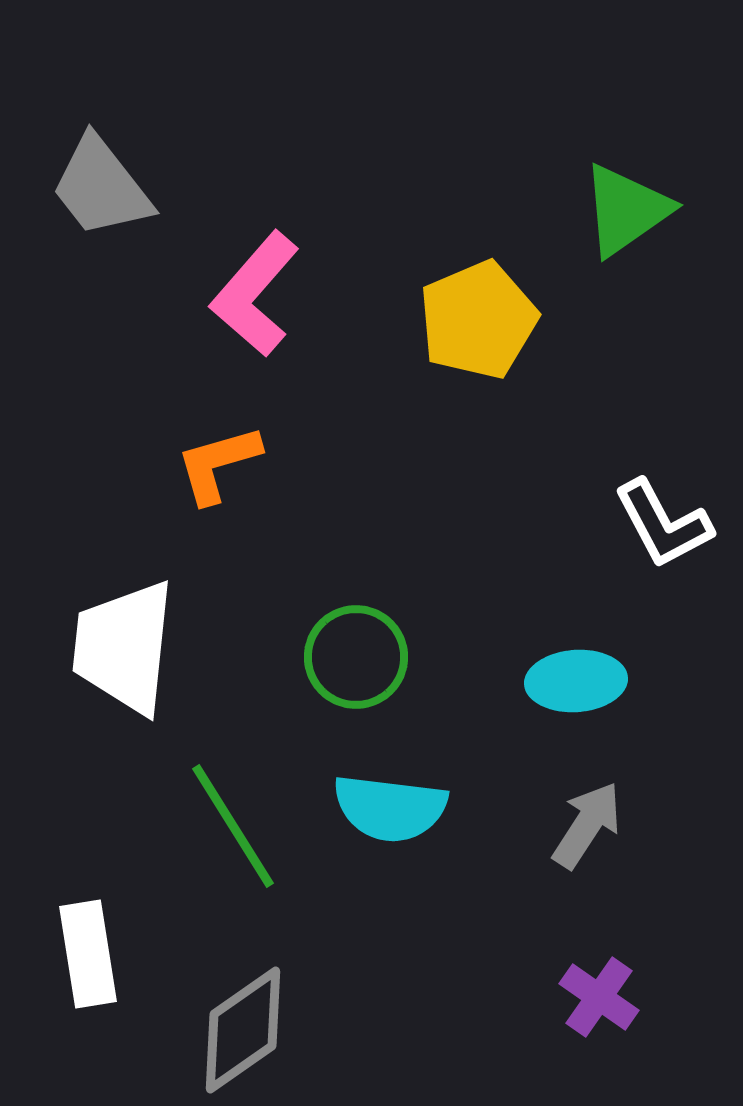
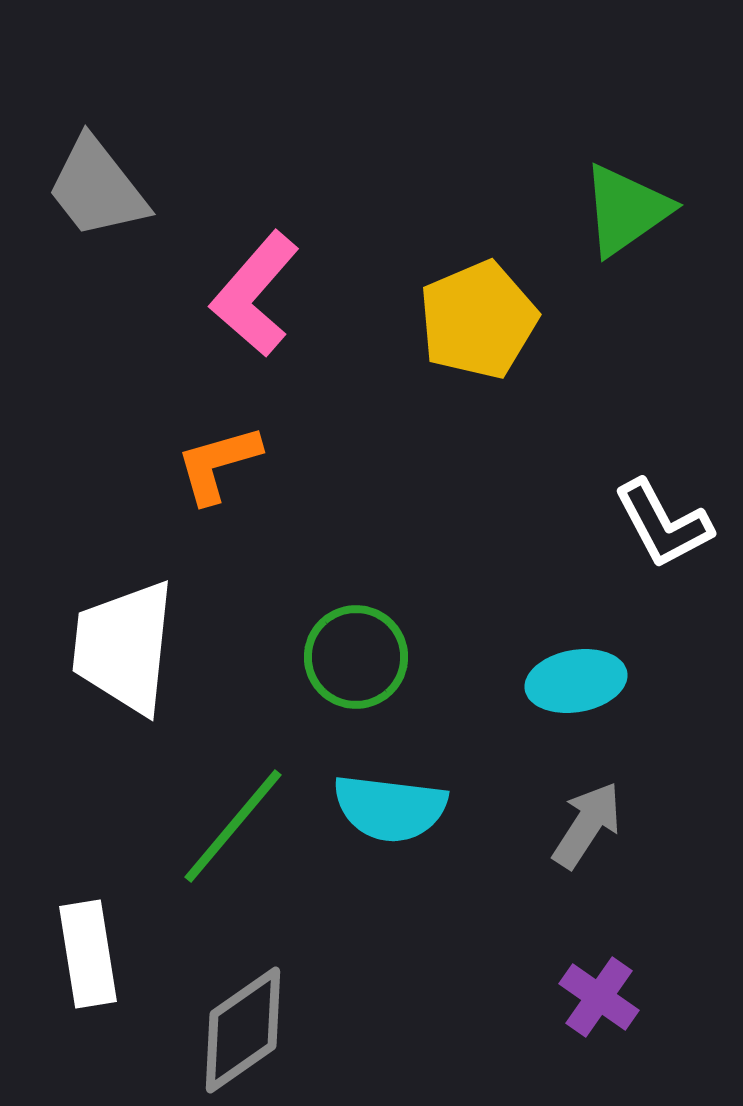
gray trapezoid: moved 4 px left, 1 px down
cyan ellipse: rotated 6 degrees counterclockwise
green line: rotated 72 degrees clockwise
